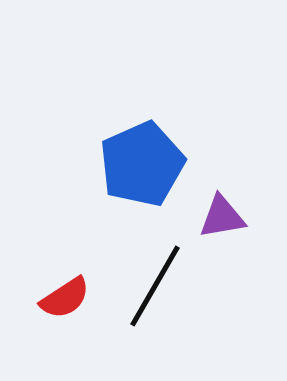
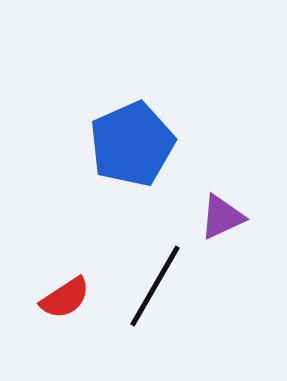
blue pentagon: moved 10 px left, 20 px up
purple triangle: rotated 15 degrees counterclockwise
